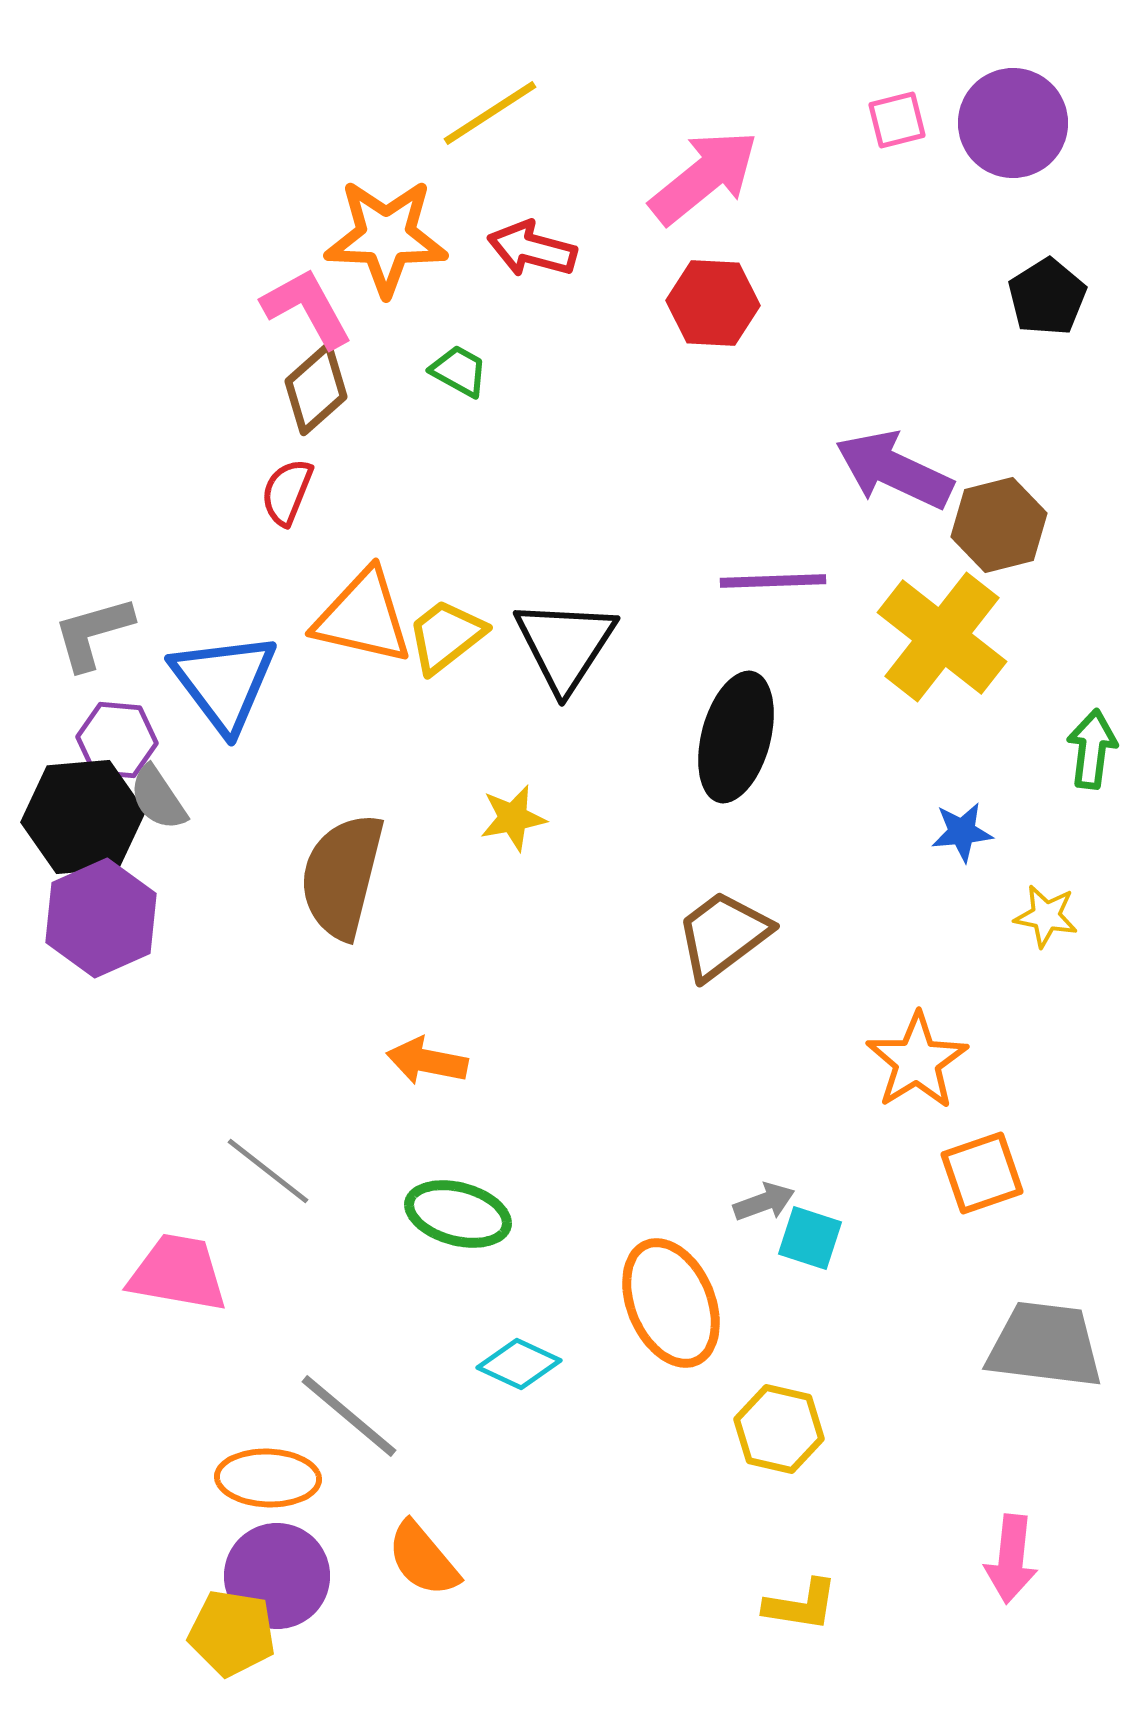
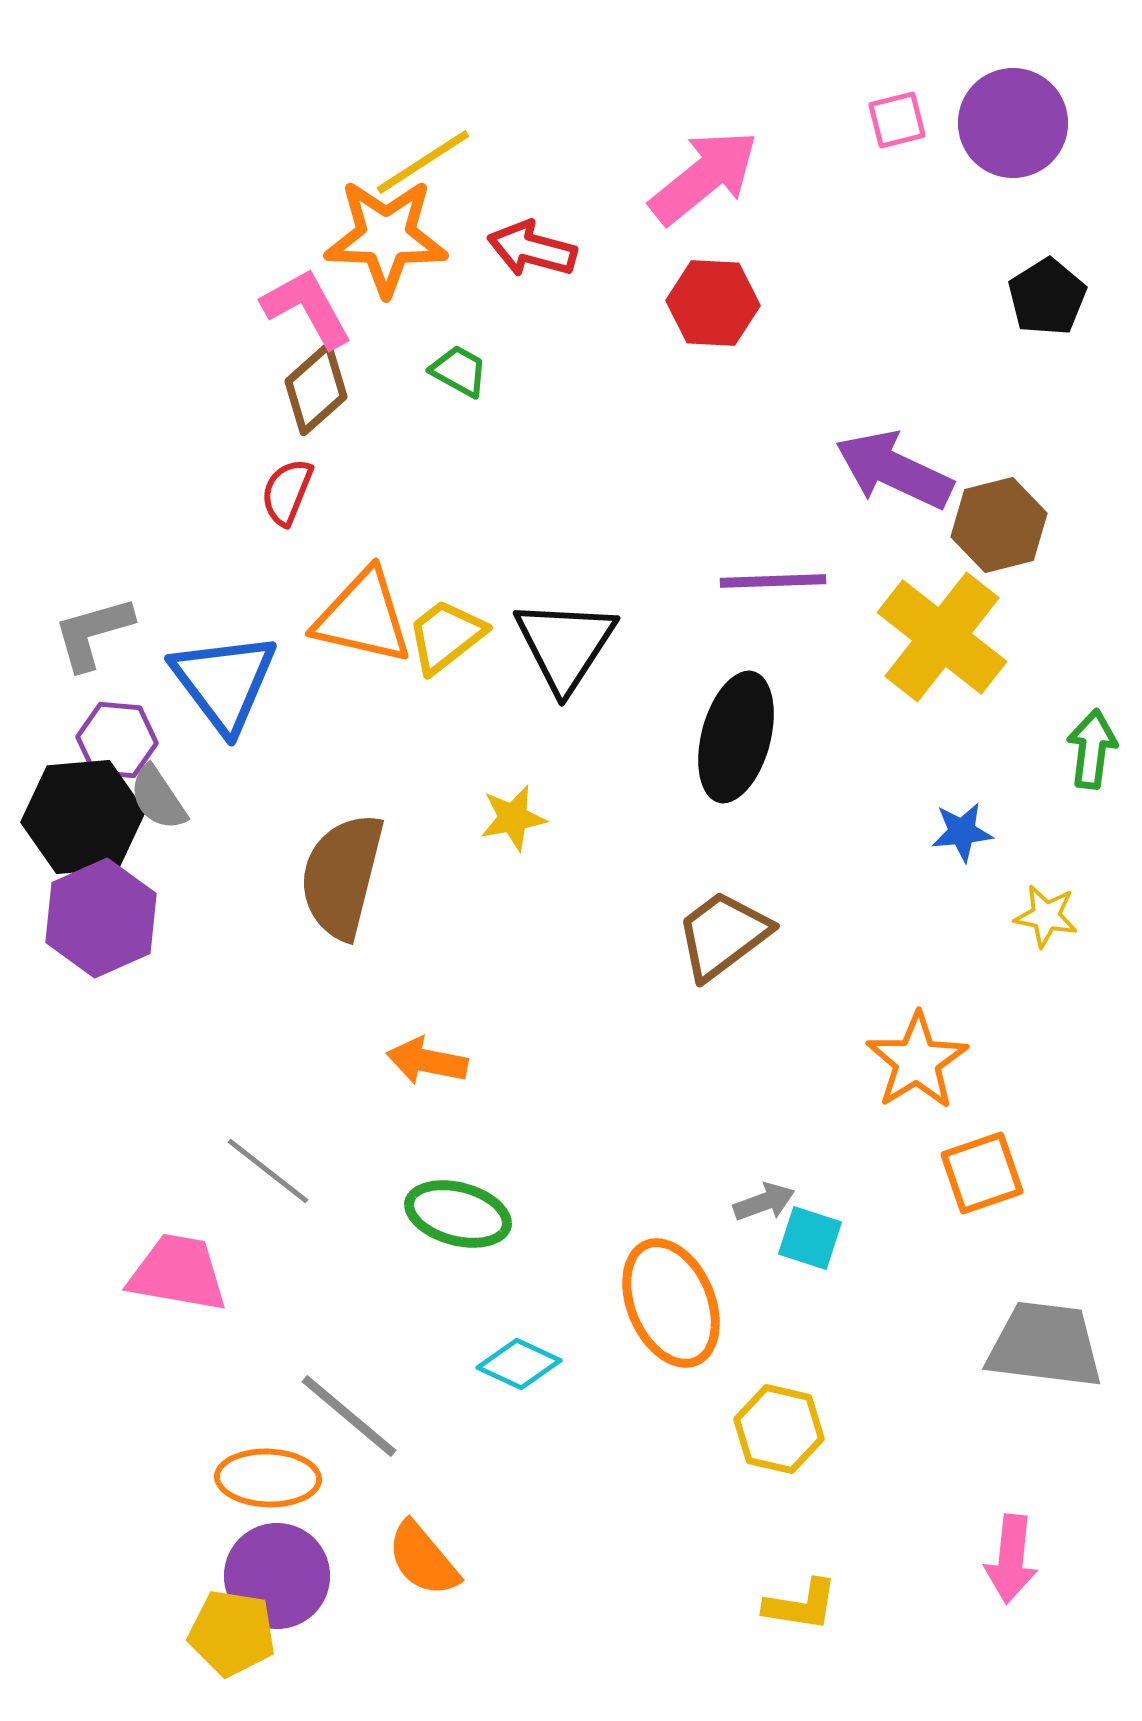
yellow line at (490, 113): moved 67 px left, 49 px down
